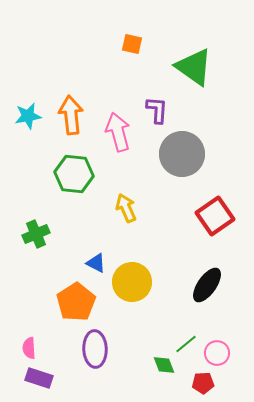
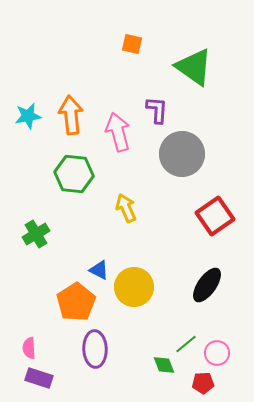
green cross: rotated 8 degrees counterclockwise
blue triangle: moved 3 px right, 7 px down
yellow circle: moved 2 px right, 5 px down
